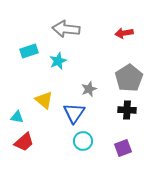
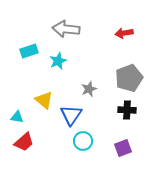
gray pentagon: rotated 12 degrees clockwise
blue triangle: moved 3 px left, 2 px down
